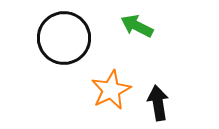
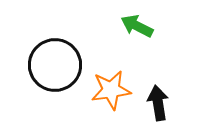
black circle: moved 9 px left, 27 px down
orange star: rotated 18 degrees clockwise
